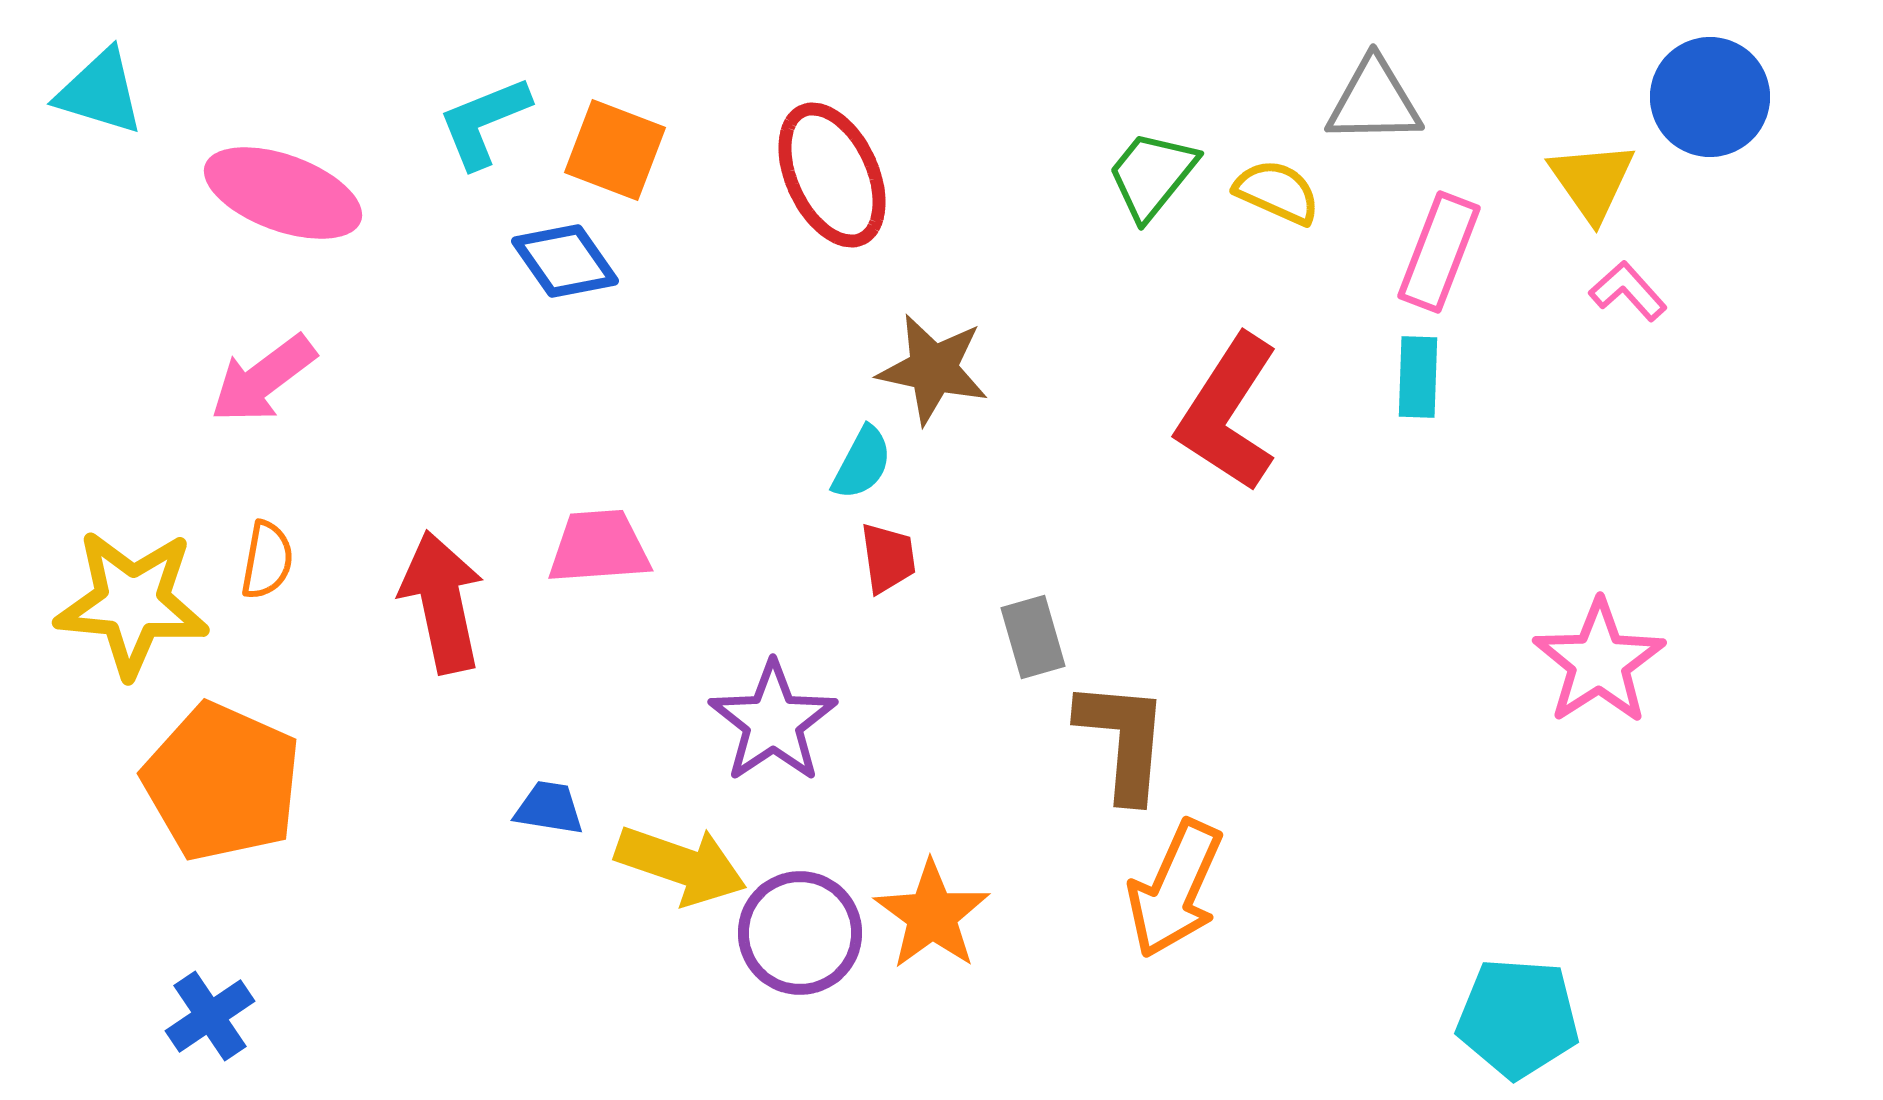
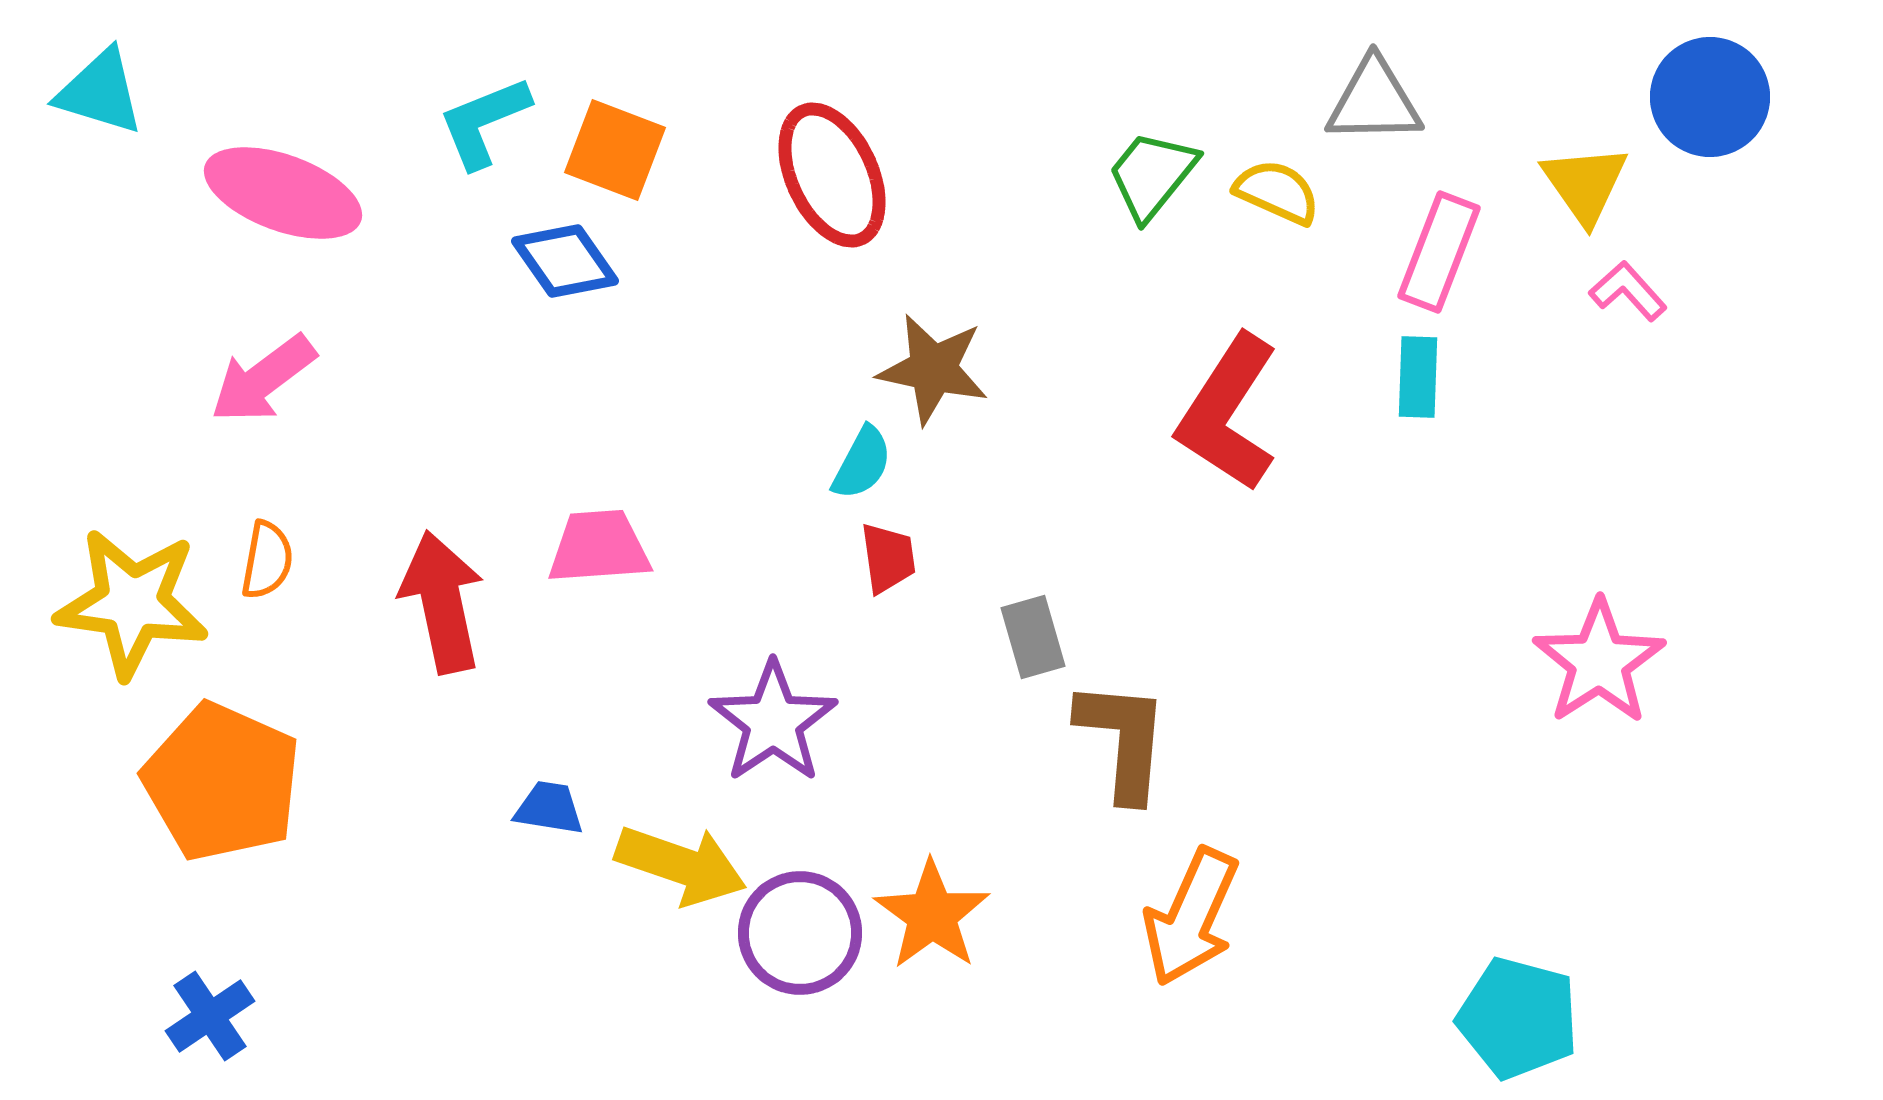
yellow triangle: moved 7 px left, 3 px down
yellow star: rotated 3 degrees clockwise
orange arrow: moved 16 px right, 28 px down
cyan pentagon: rotated 11 degrees clockwise
